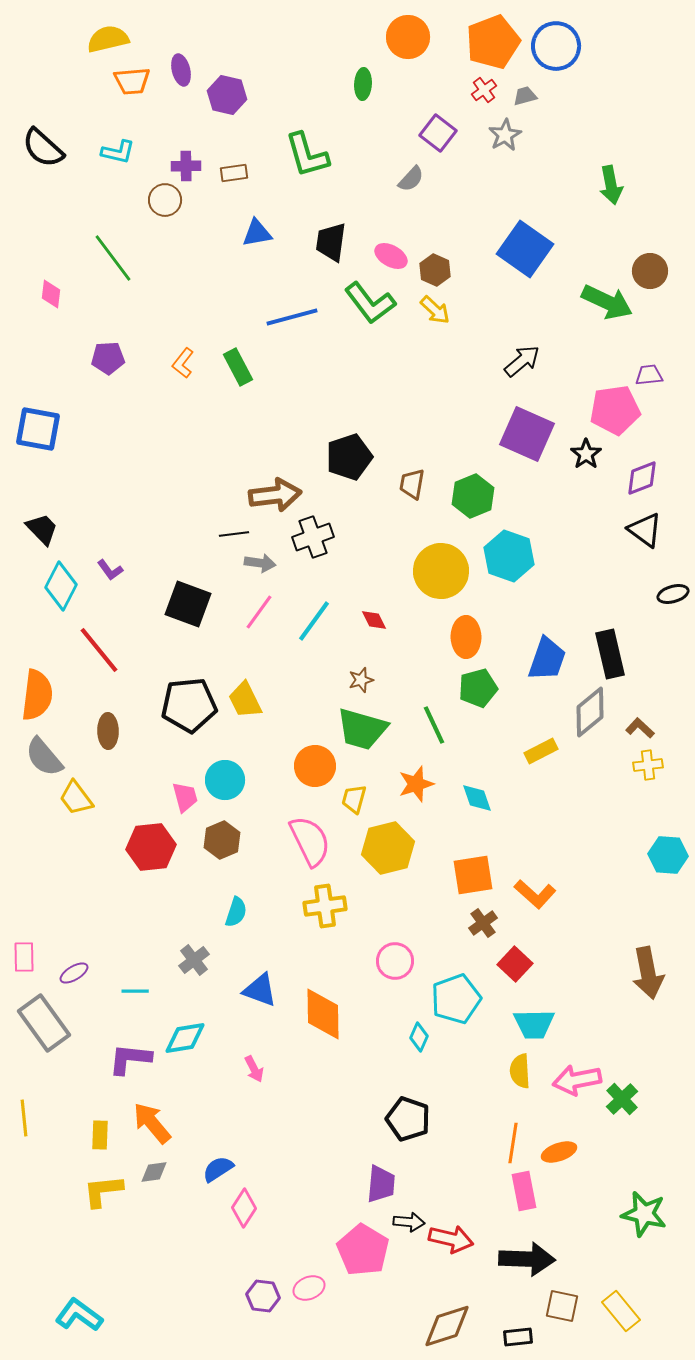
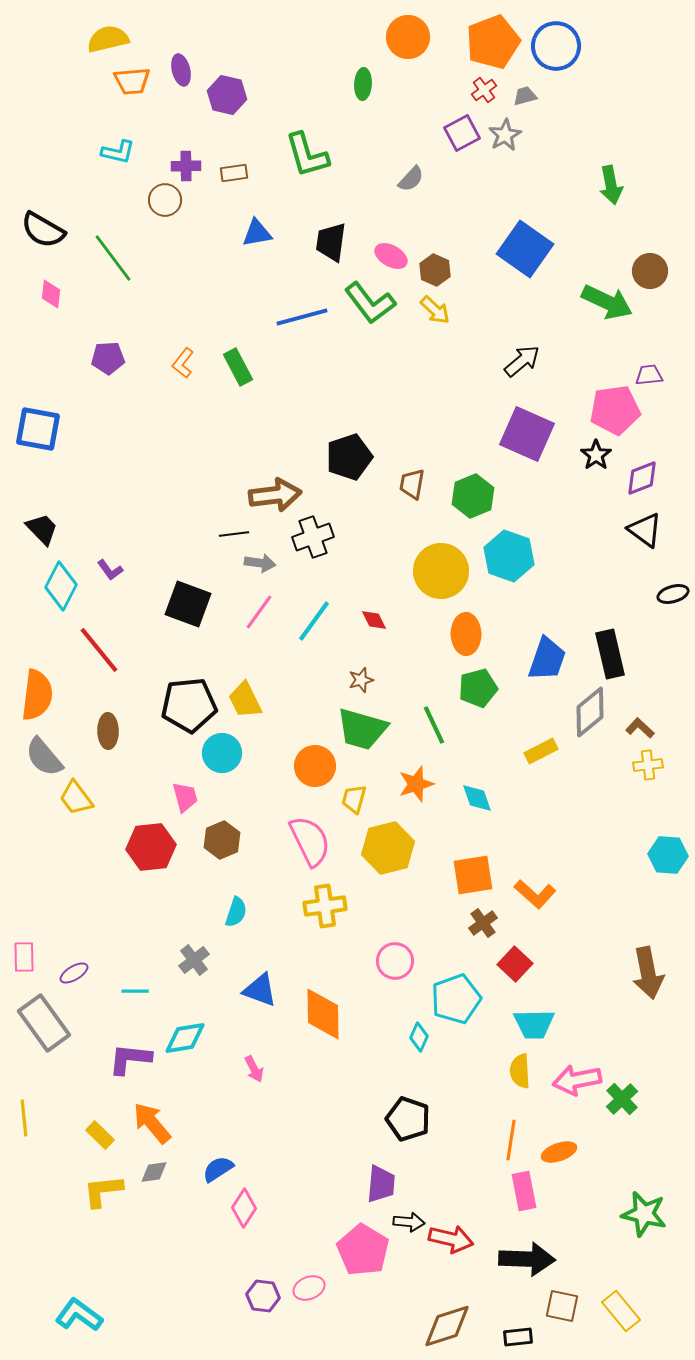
purple square at (438, 133): moved 24 px right; rotated 24 degrees clockwise
black semicircle at (43, 148): moved 82 px down; rotated 12 degrees counterclockwise
blue line at (292, 317): moved 10 px right
black star at (586, 454): moved 10 px right, 1 px down
orange ellipse at (466, 637): moved 3 px up
cyan circle at (225, 780): moved 3 px left, 27 px up
yellow rectangle at (100, 1135): rotated 48 degrees counterclockwise
orange line at (513, 1143): moved 2 px left, 3 px up
